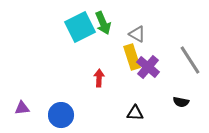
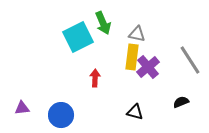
cyan square: moved 2 px left, 10 px down
gray triangle: rotated 18 degrees counterclockwise
yellow rectangle: rotated 25 degrees clockwise
purple cross: rotated 10 degrees clockwise
red arrow: moved 4 px left
black semicircle: rotated 147 degrees clockwise
black triangle: moved 1 px up; rotated 12 degrees clockwise
